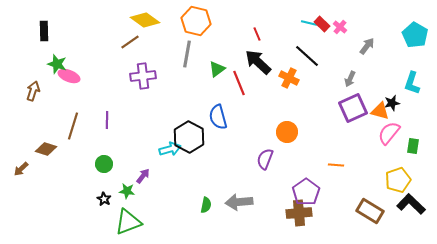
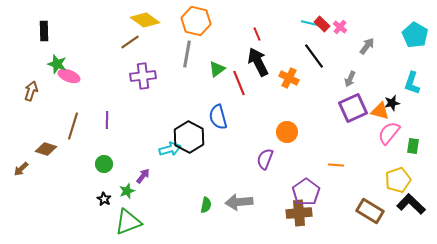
black line at (307, 56): moved 7 px right; rotated 12 degrees clockwise
black arrow at (258, 62): rotated 20 degrees clockwise
brown arrow at (33, 91): moved 2 px left
green star at (127, 191): rotated 28 degrees counterclockwise
